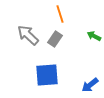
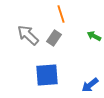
orange line: moved 1 px right
gray rectangle: moved 1 px left, 1 px up
